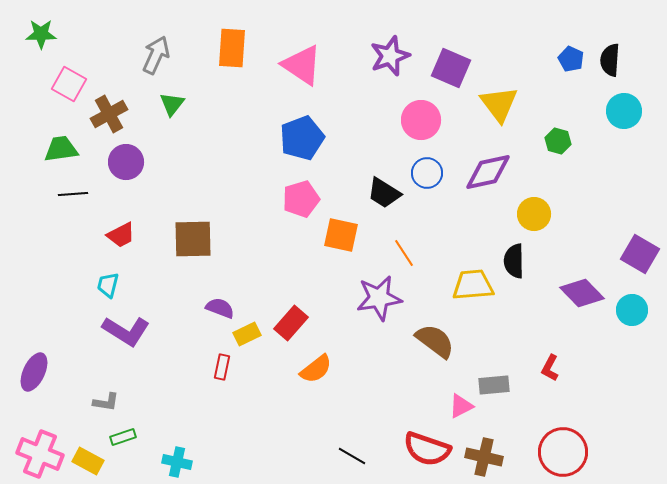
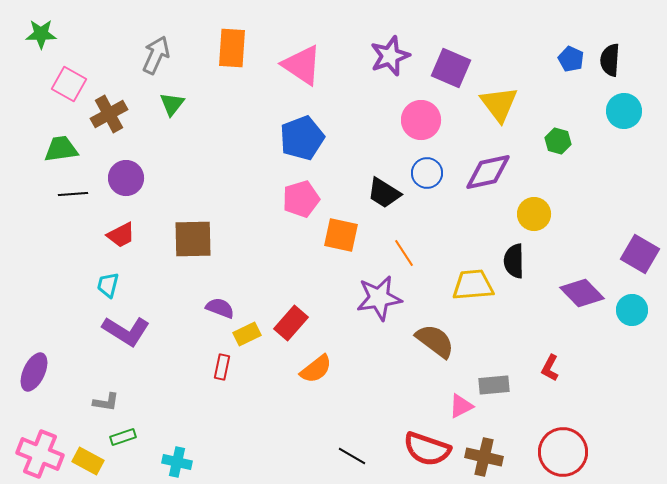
purple circle at (126, 162): moved 16 px down
